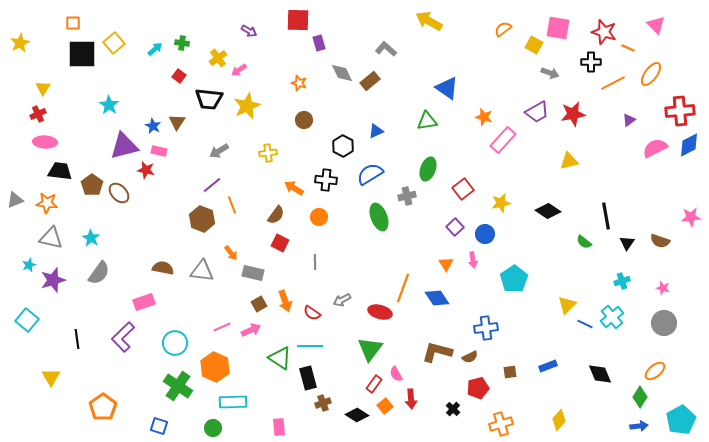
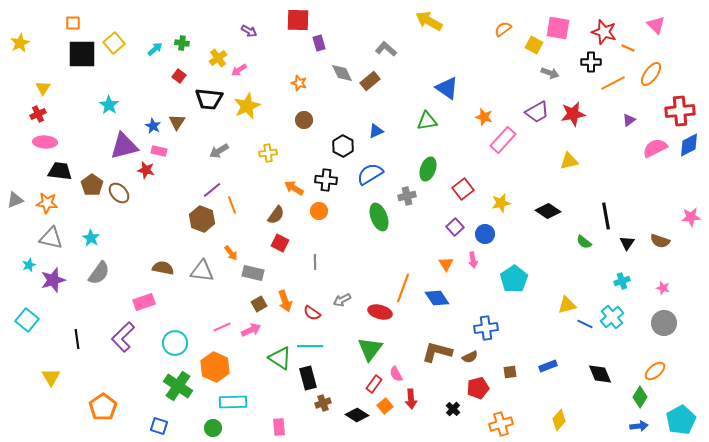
purple line at (212, 185): moved 5 px down
orange circle at (319, 217): moved 6 px up
yellow triangle at (567, 305): rotated 30 degrees clockwise
